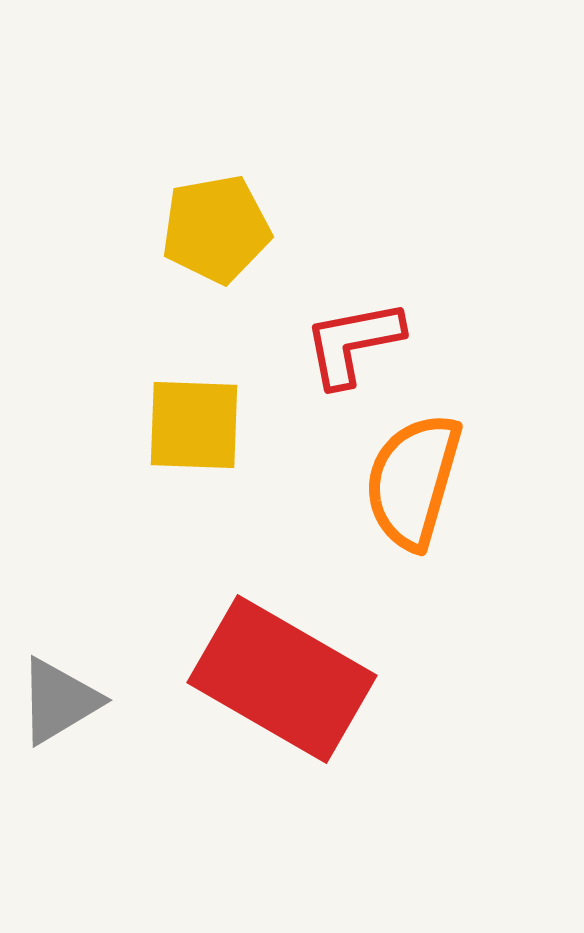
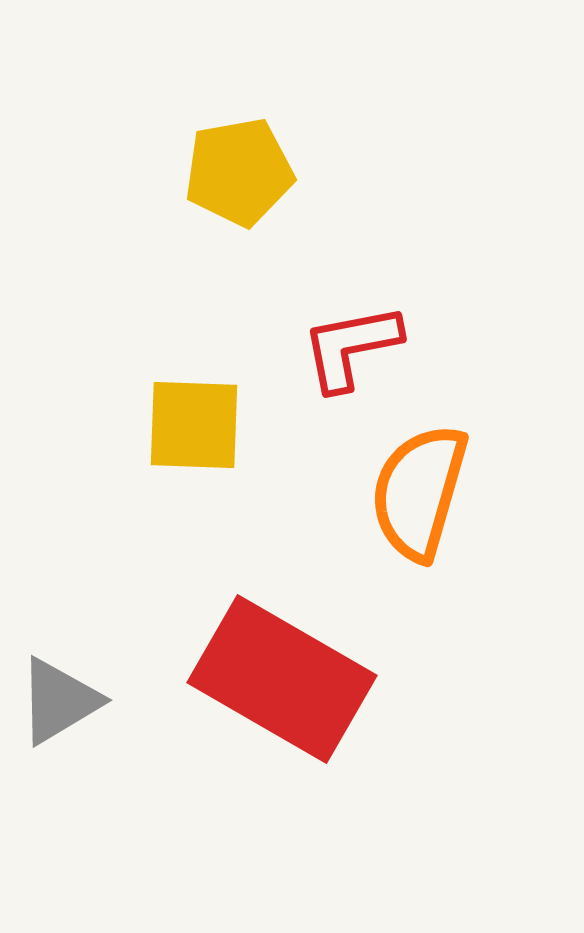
yellow pentagon: moved 23 px right, 57 px up
red L-shape: moved 2 px left, 4 px down
orange semicircle: moved 6 px right, 11 px down
